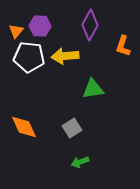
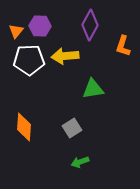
white pentagon: moved 3 px down; rotated 8 degrees counterclockwise
orange diamond: rotated 28 degrees clockwise
